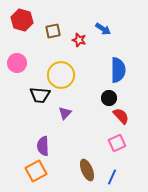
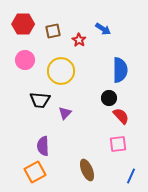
red hexagon: moved 1 px right, 4 px down; rotated 15 degrees counterclockwise
red star: rotated 16 degrees clockwise
pink circle: moved 8 px right, 3 px up
blue semicircle: moved 2 px right
yellow circle: moved 4 px up
black trapezoid: moved 5 px down
pink square: moved 1 px right, 1 px down; rotated 18 degrees clockwise
orange square: moved 1 px left, 1 px down
blue line: moved 19 px right, 1 px up
